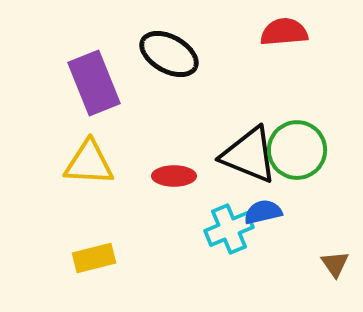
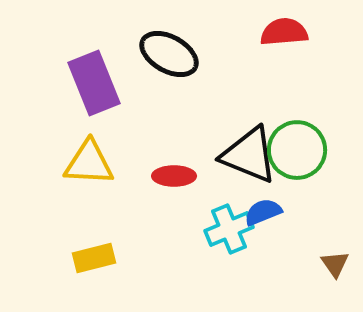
blue semicircle: rotated 9 degrees counterclockwise
